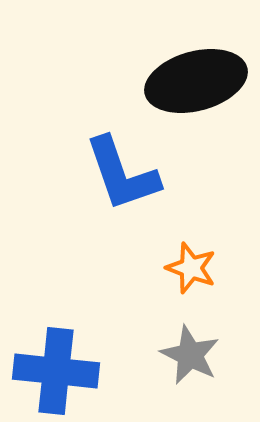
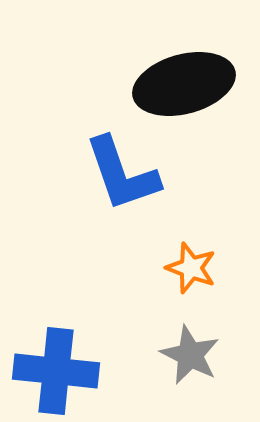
black ellipse: moved 12 px left, 3 px down
